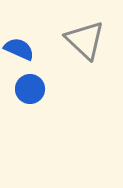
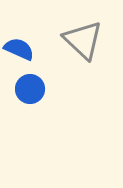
gray triangle: moved 2 px left
